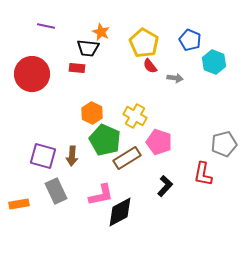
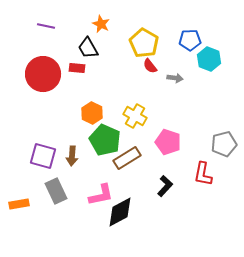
orange star: moved 8 px up
blue pentagon: rotated 25 degrees counterclockwise
black trapezoid: rotated 55 degrees clockwise
cyan hexagon: moved 5 px left, 3 px up
red circle: moved 11 px right
pink pentagon: moved 9 px right
